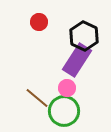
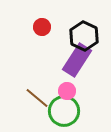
red circle: moved 3 px right, 5 px down
pink circle: moved 3 px down
